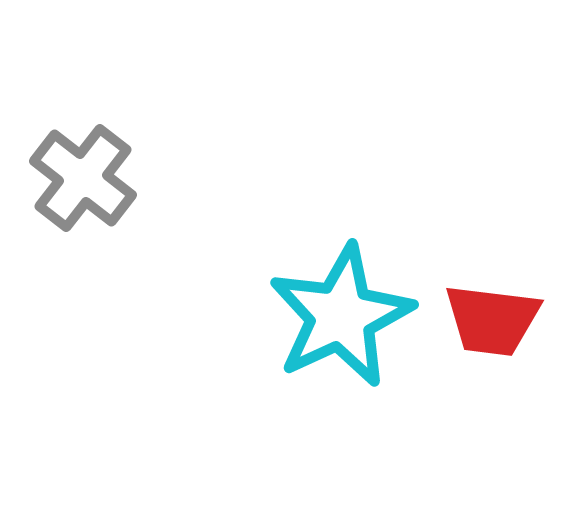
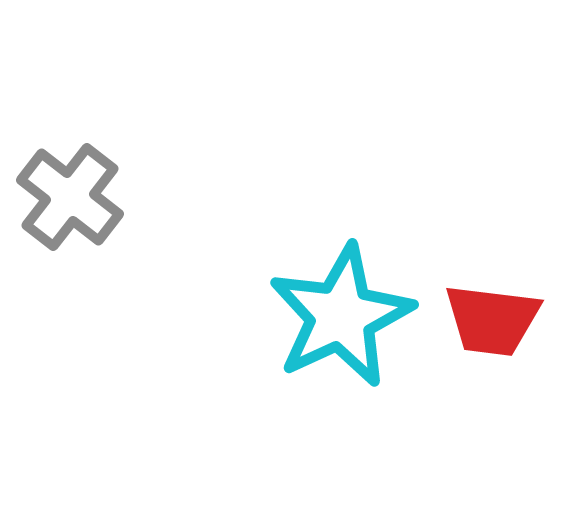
gray cross: moved 13 px left, 19 px down
